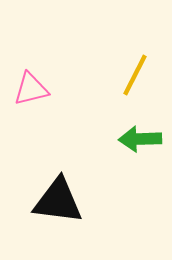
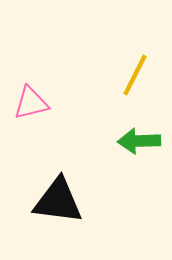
pink triangle: moved 14 px down
green arrow: moved 1 px left, 2 px down
